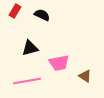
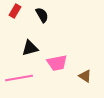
black semicircle: rotated 35 degrees clockwise
pink trapezoid: moved 2 px left
pink line: moved 8 px left, 3 px up
